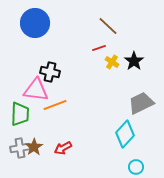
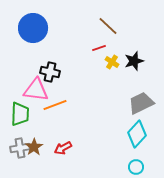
blue circle: moved 2 px left, 5 px down
black star: rotated 18 degrees clockwise
cyan diamond: moved 12 px right
